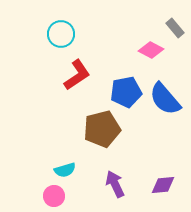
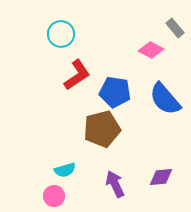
blue pentagon: moved 11 px left; rotated 20 degrees clockwise
purple diamond: moved 2 px left, 8 px up
